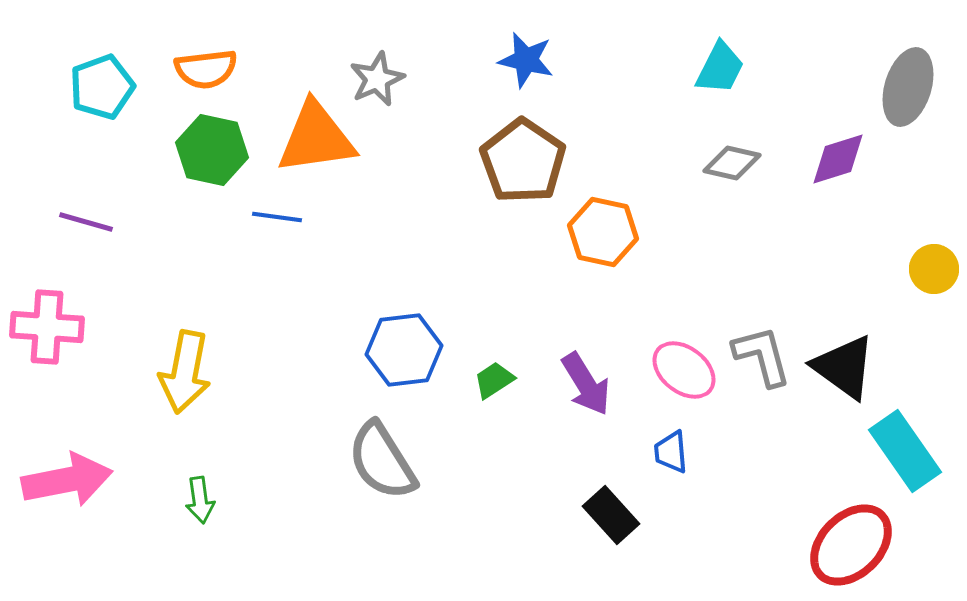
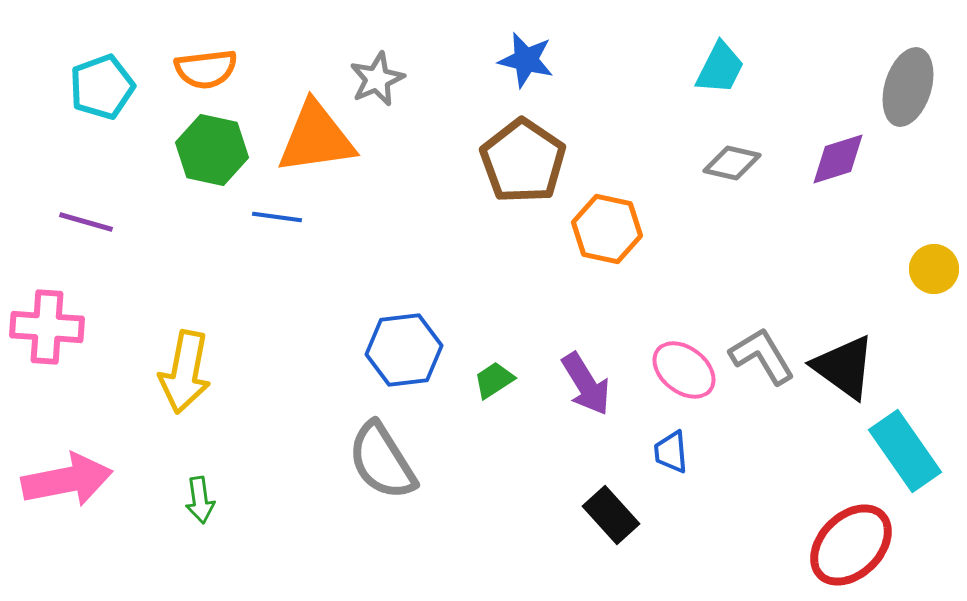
orange hexagon: moved 4 px right, 3 px up
gray L-shape: rotated 16 degrees counterclockwise
